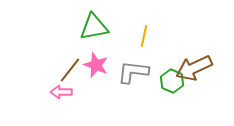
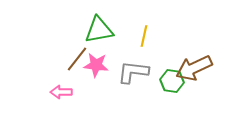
green triangle: moved 5 px right, 3 px down
pink star: rotated 15 degrees counterclockwise
brown line: moved 7 px right, 11 px up
green hexagon: rotated 15 degrees counterclockwise
